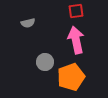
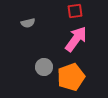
red square: moved 1 px left
pink arrow: moved 1 px up; rotated 48 degrees clockwise
gray circle: moved 1 px left, 5 px down
